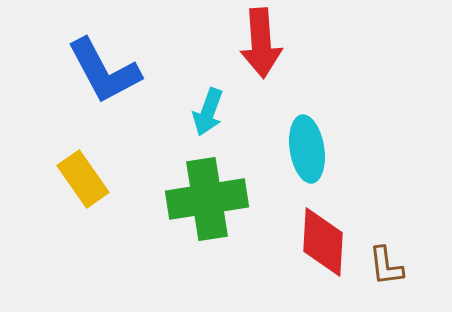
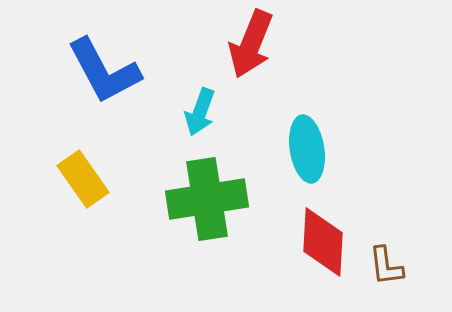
red arrow: moved 10 px left, 1 px down; rotated 26 degrees clockwise
cyan arrow: moved 8 px left
